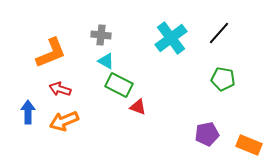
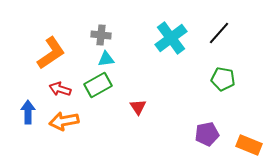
orange L-shape: rotated 12 degrees counterclockwise
cyan triangle: moved 2 px up; rotated 36 degrees counterclockwise
green rectangle: moved 21 px left; rotated 56 degrees counterclockwise
red triangle: rotated 36 degrees clockwise
orange arrow: rotated 12 degrees clockwise
